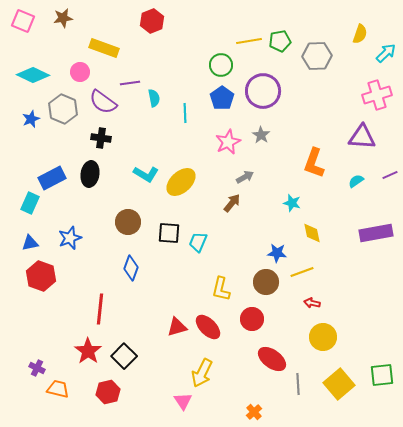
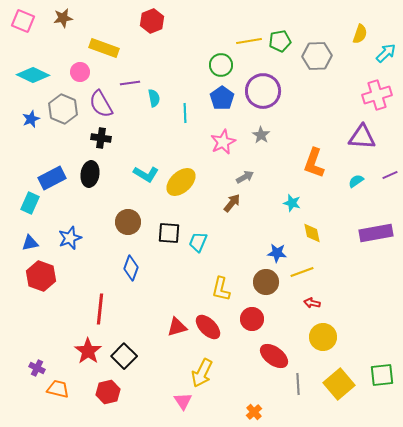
purple semicircle at (103, 102): moved 2 px left, 2 px down; rotated 24 degrees clockwise
pink star at (228, 142): moved 5 px left
red ellipse at (272, 359): moved 2 px right, 3 px up
